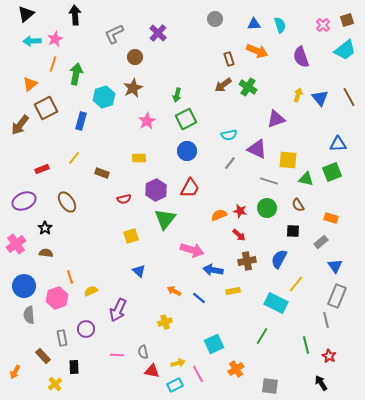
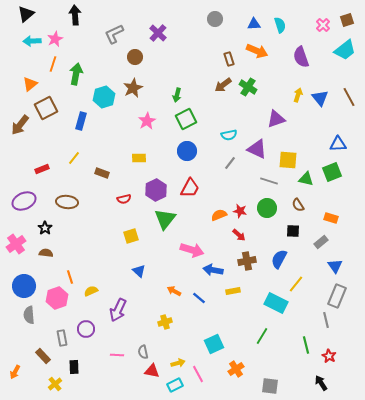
brown ellipse at (67, 202): rotated 50 degrees counterclockwise
